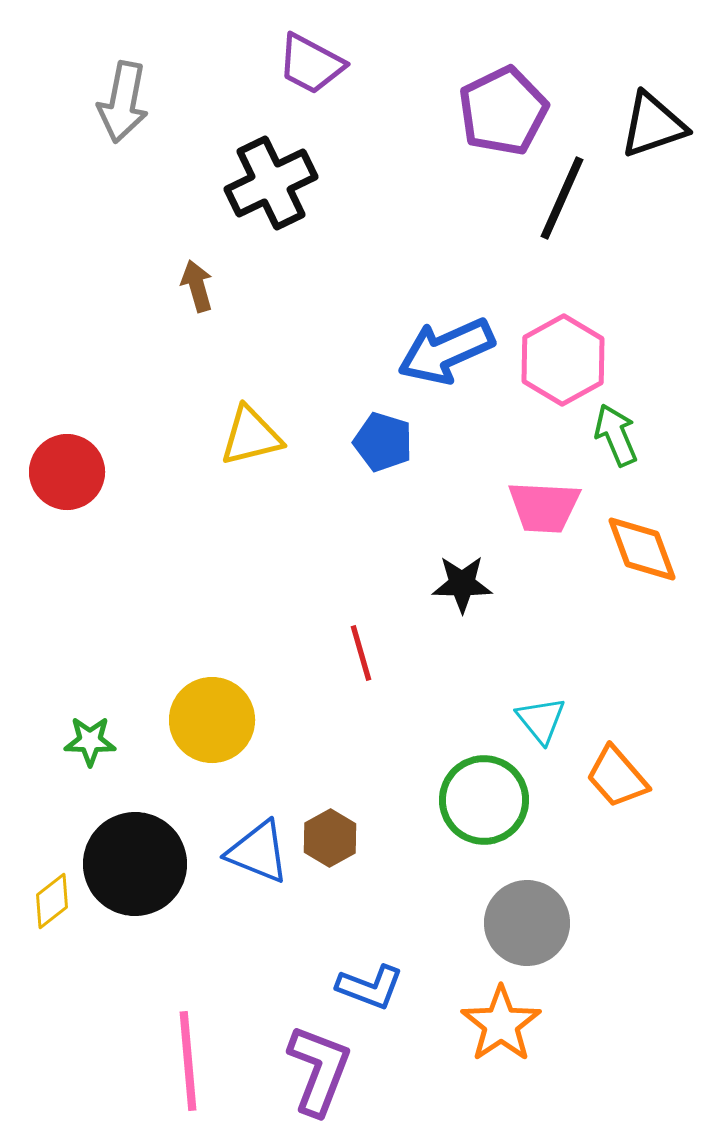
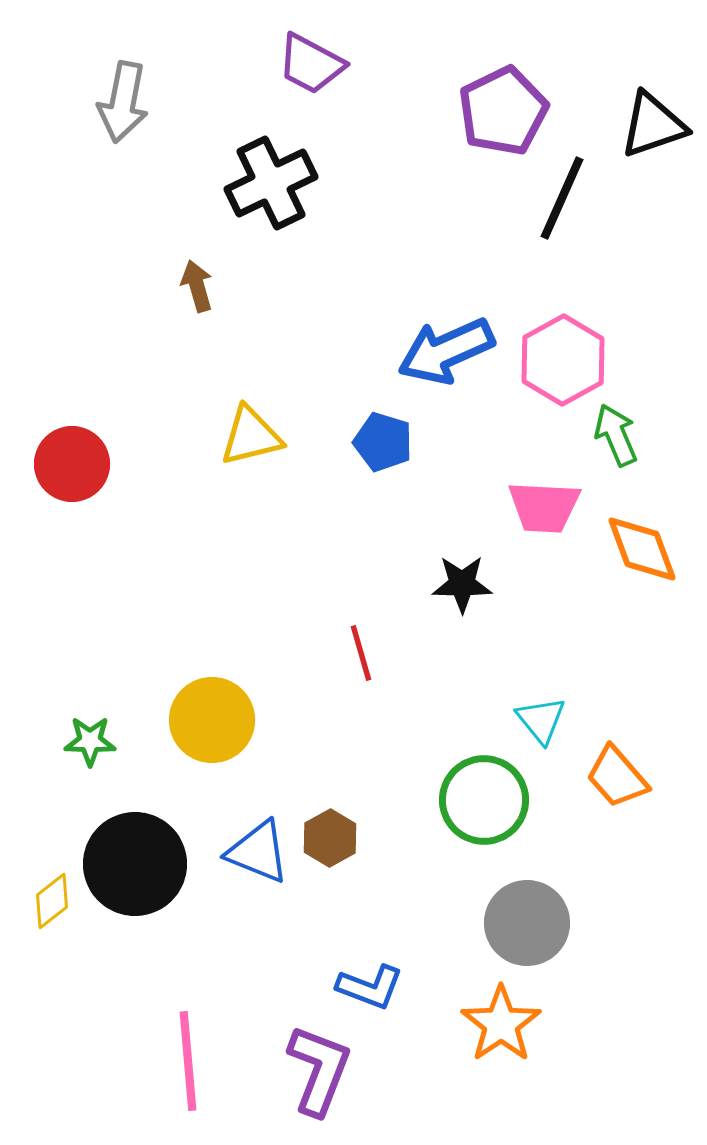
red circle: moved 5 px right, 8 px up
